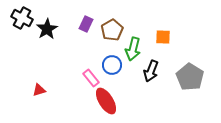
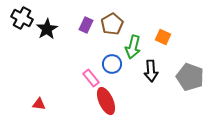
purple rectangle: moved 1 px down
brown pentagon: moved 6 px up
orange square: rotated 21 degrees clockwise
green arrow: moved 2 px up
blue circle: moved 1 px up
black arrow: rotated 25 degrees counterclockwise
gray pentagon: rotated 12 degrees counterclockwise
red triangle: moved 14 px down; rotated 24 degrees clockwise
red ellipse: rotated 8 degrees clockwise
